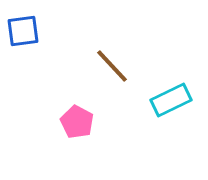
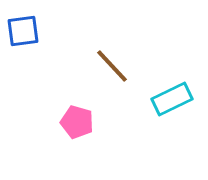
cyan rectangle: moved 1 px right, 1 px up
pink pentagon: rotated 12 degrees counterclockwise
